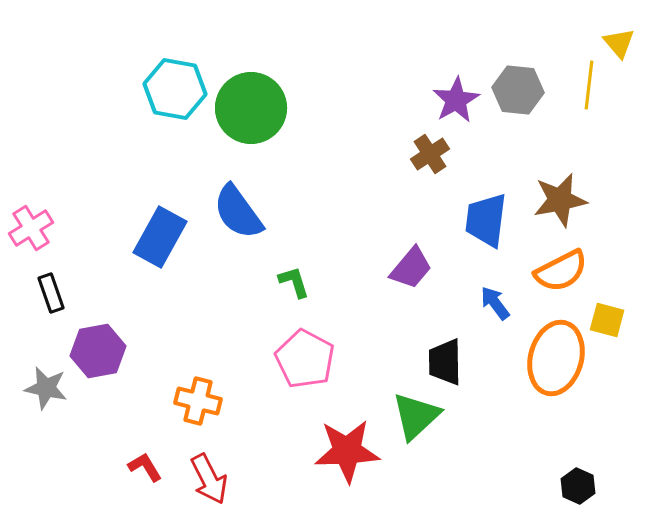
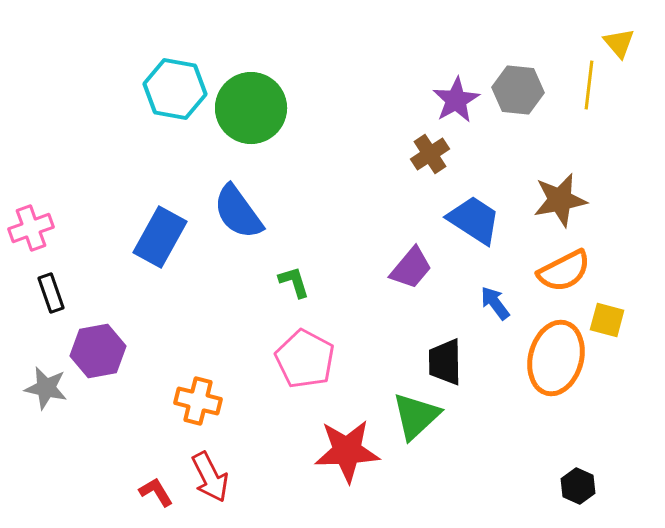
blue trapezoid: moved 12 px left; rotated 116 degrees clockwise
pink cross: rotated 12 degrees clockwise
orange semicircle: moved 3 px right
red L-shape: moved 11 px right, 25 px down
red arrow: moved 1 px right, 2 px up
